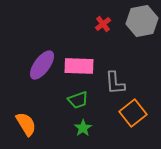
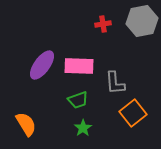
red cross: rotated 28 degrees clockwise
